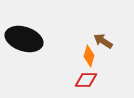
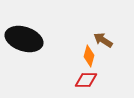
brown arrow: moved 1 px up
